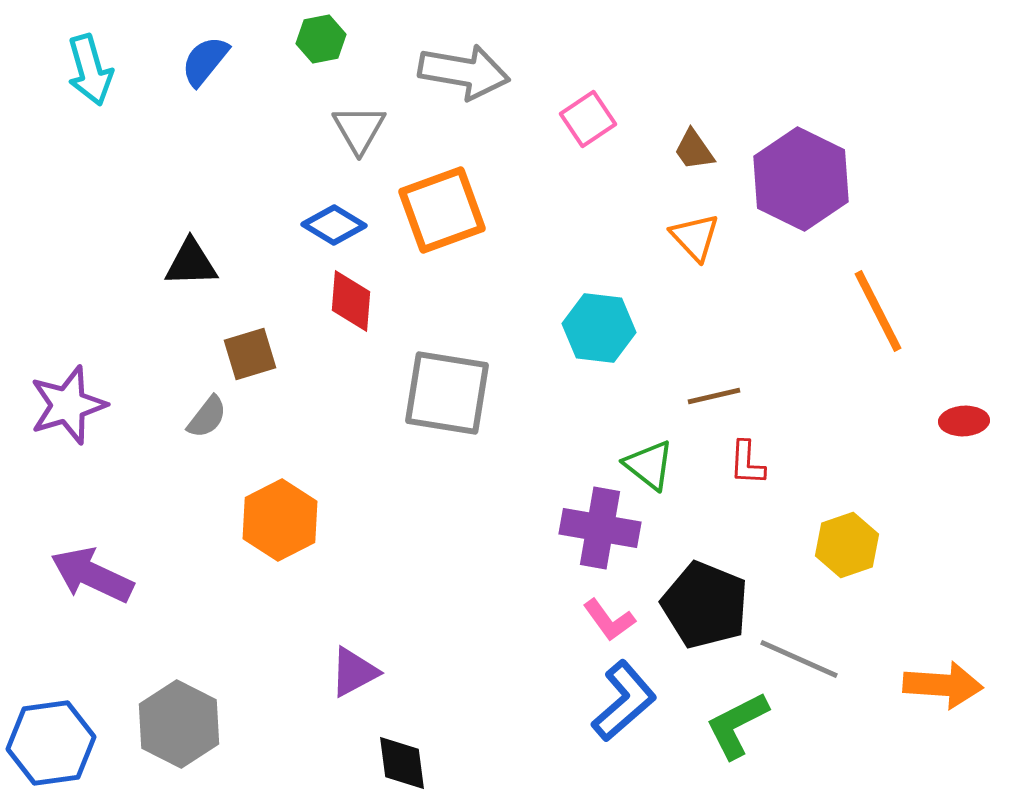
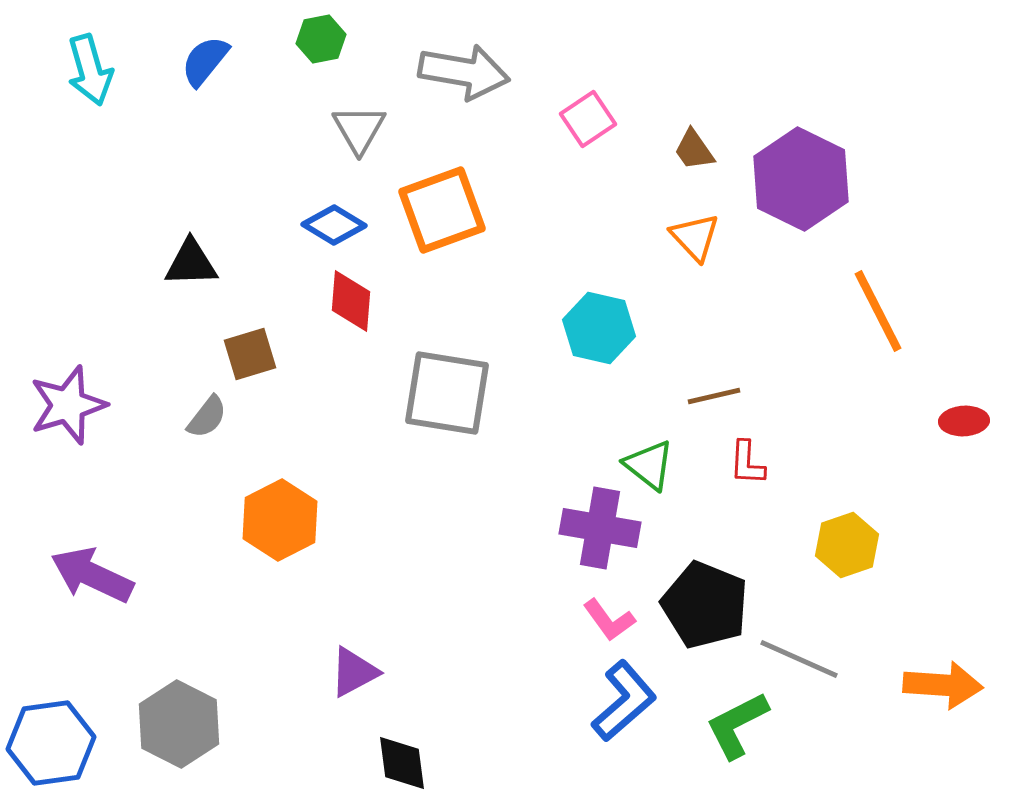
cyan hexagon: rotated 6 degrees clockwise
